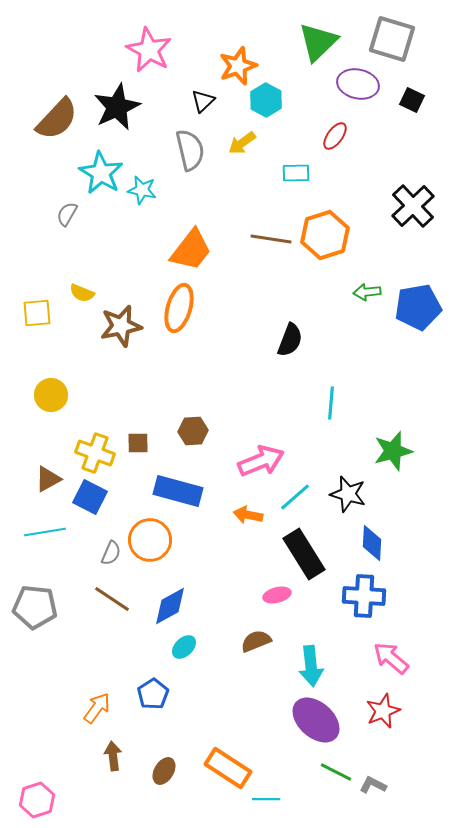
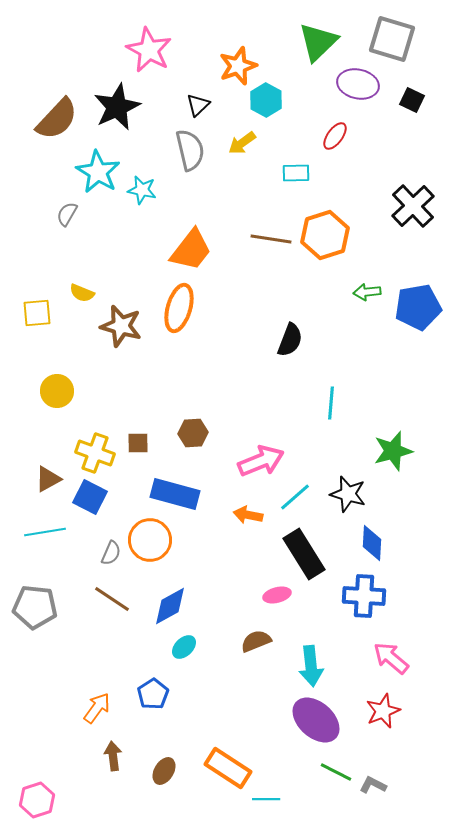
black triangle at (203, 101): moved 5 px left, 4 px down
cyan star at (101, 173): moved 3 px left, 1 px up
brown star at (121, 326): rotated 27 degrees clockwise
yellow circle at (51, 395): moved 6 px right, 4 px up
brown hexagon at (193, 431): moved 2 px down
blue rectangle at (178, 491): moved 3 px left, 3 px down
